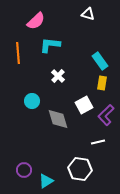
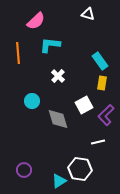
cyan triangle: moved 13 px right
